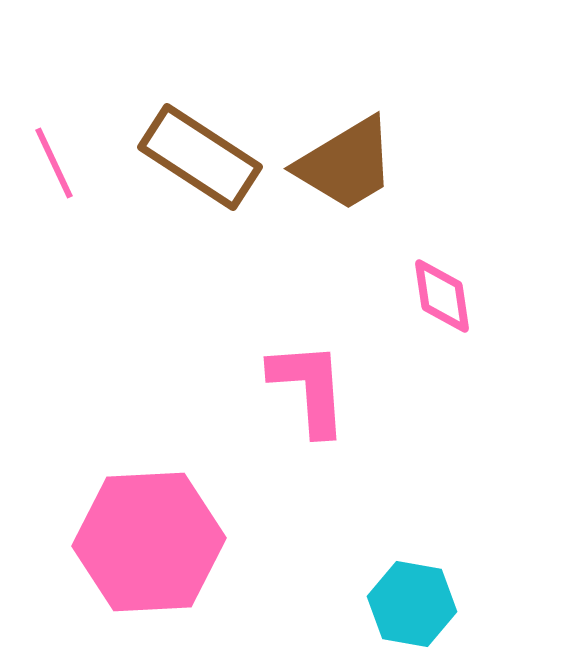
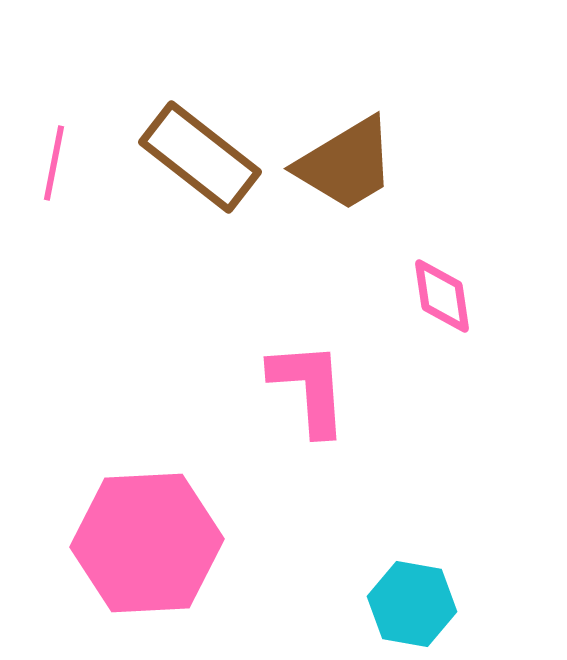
brown rectangle: rotated 5 degrees clockwise
pink line: rotated 36 degrees clockwise
pink hexagon: moved 2 px left, 1 px down
